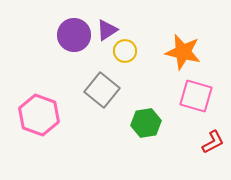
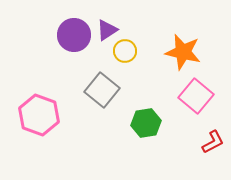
pink square: rotated 24 degrees clockwise
